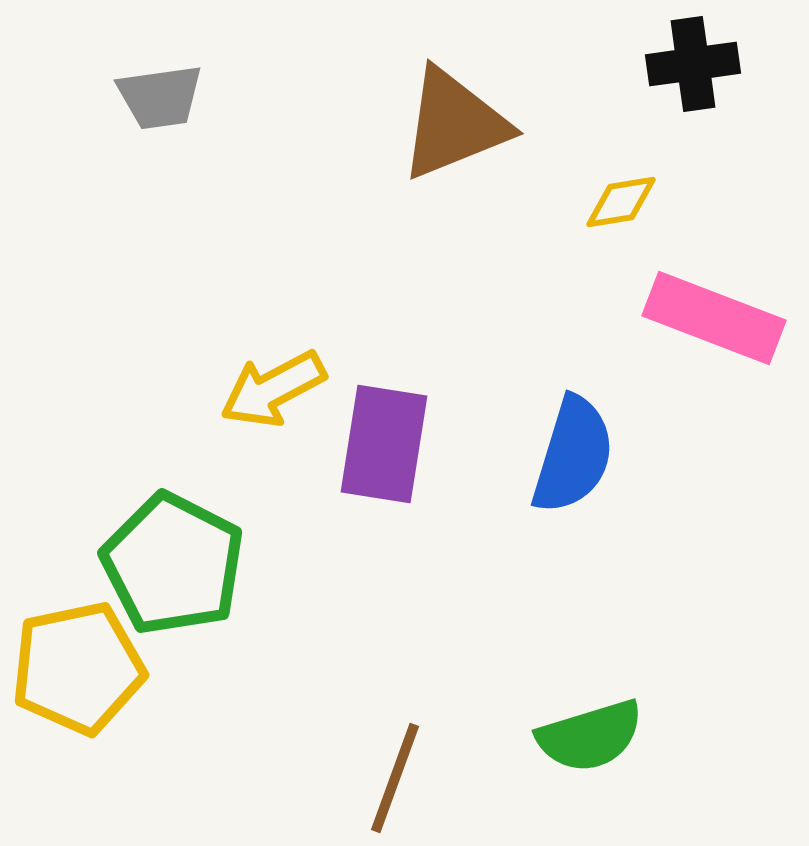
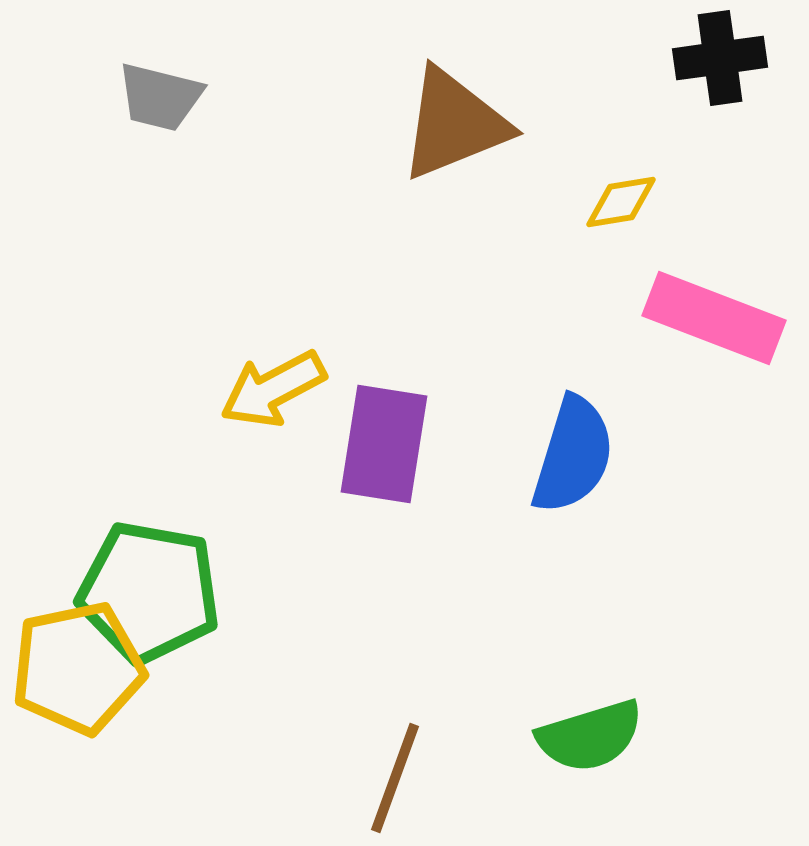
black cross: moved 27 px right, 6 px up
gray trapezoid: rotated 22 degrees clockwise
green pentagon: moved 24 px left, 28 px down; rotated 17 degrees counterclockwise
